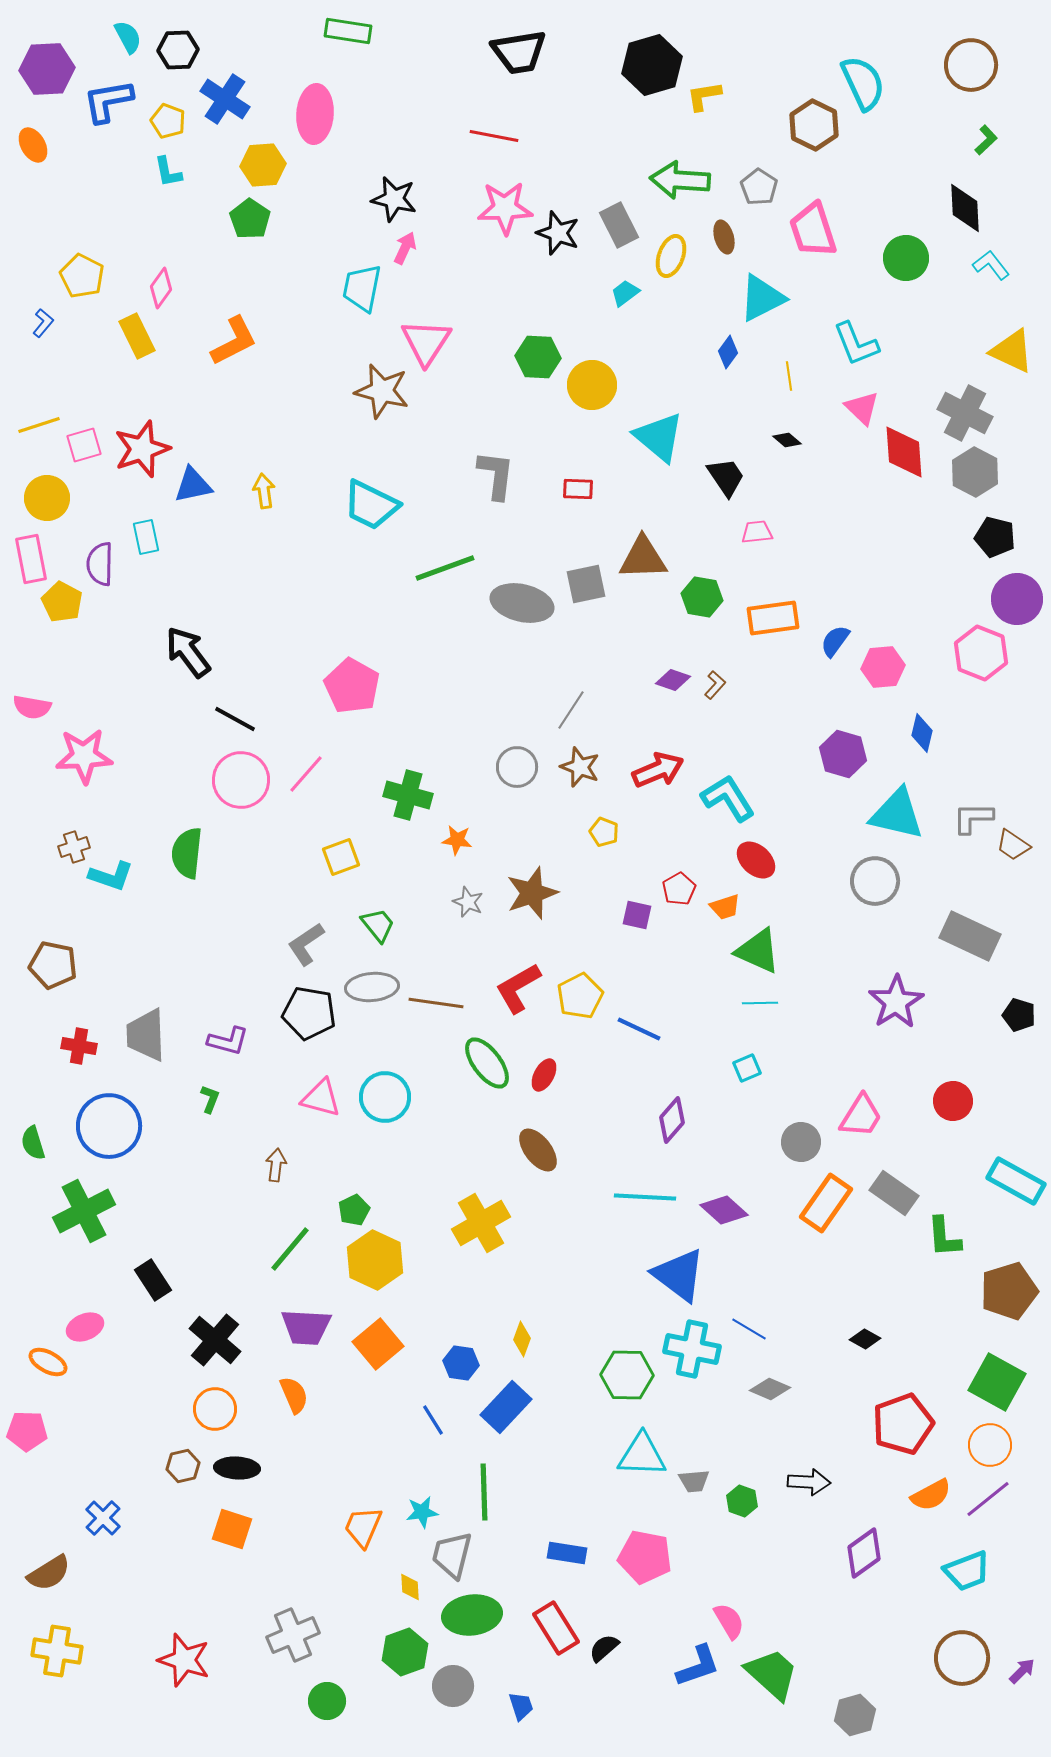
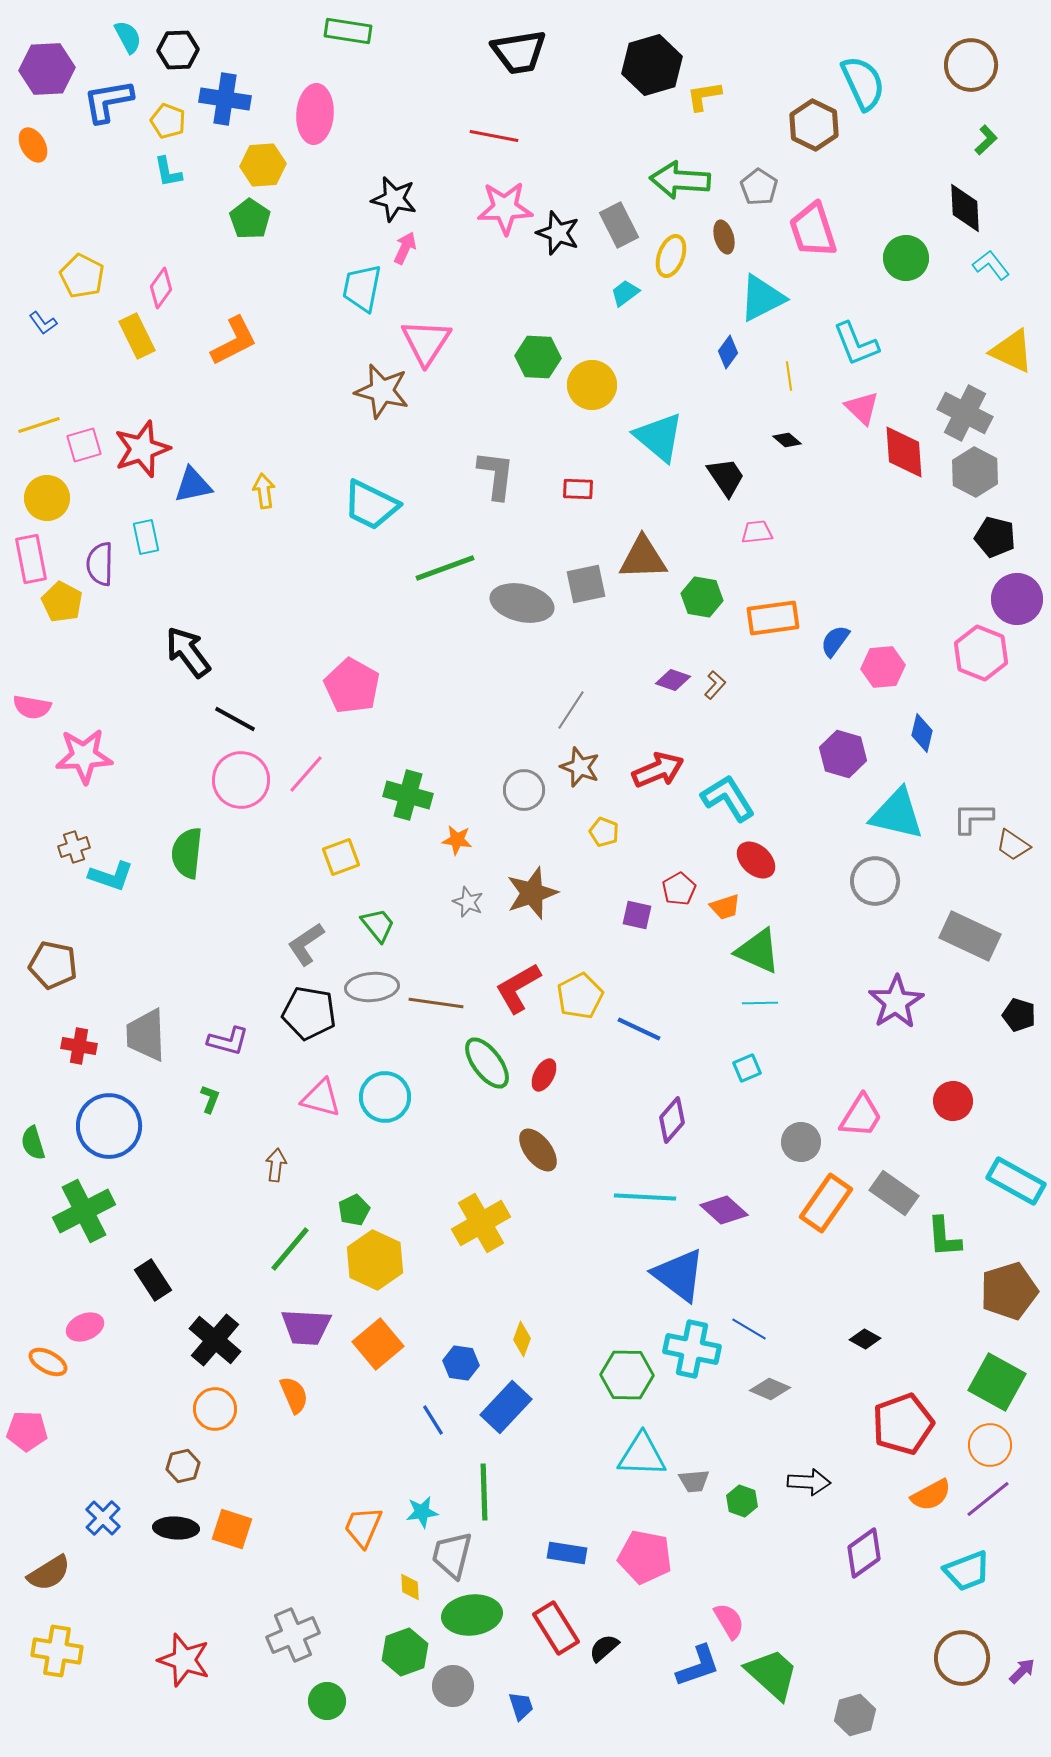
blue cross at (225, 99): rotated 24 degrees counterclockwise
blue L-shape at (43, 323): rotated 104 degrees clockwise
gray circle at (517, 767): moved 7 px right, 23 px down
black ellipse at (237, 1468): moved 61 px left, 60 px down
